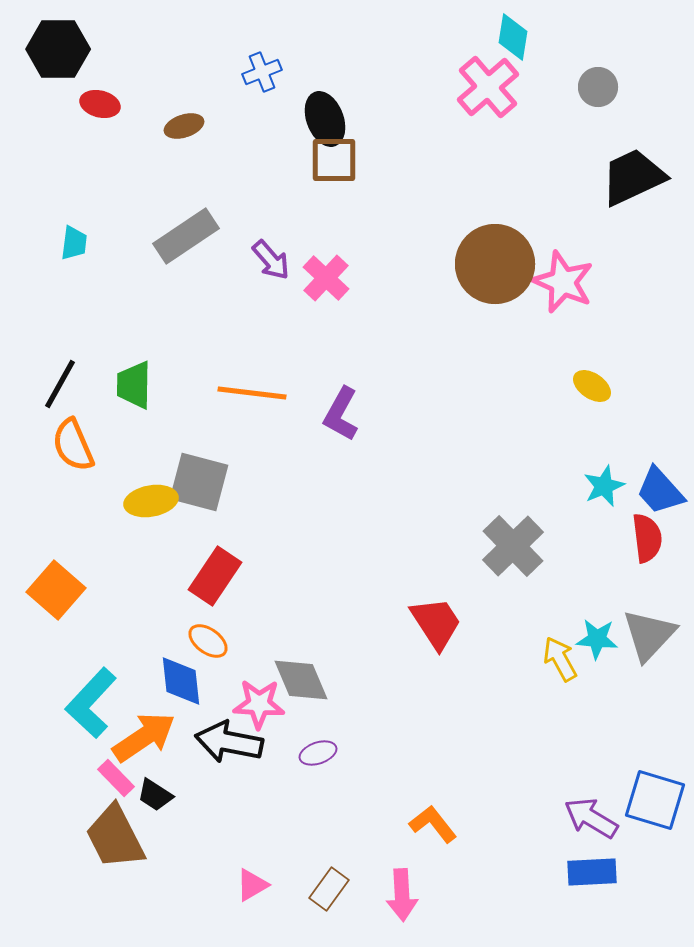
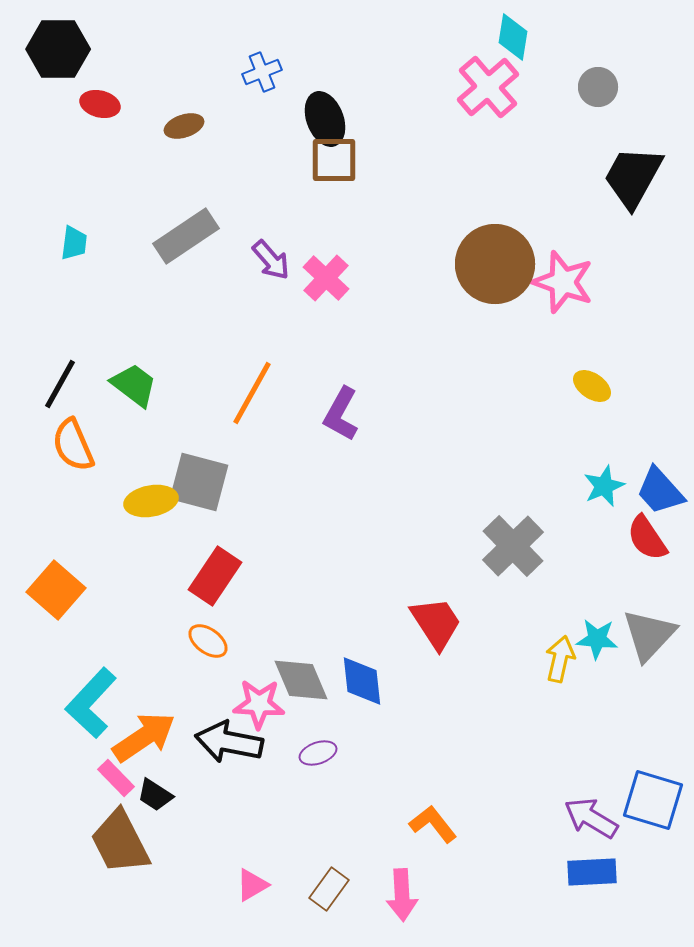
black trapezoid at (633, 177): rotated 36 degrees counterclockwise
pink star at (563, 282): rotated 4 degrees counterclockwise
green trapezoid at (134, 385): rotated 126 degrees clockwise
orange line at (252, 393): rotated 68 degrees counterclockwise
red semicircle at (647, 538): rotated 153 degrees clockwise
yellow arrow at (560, 659): rotated 42 degrees clockwise
blue diamond at (181, 681): moved 181 px right
blue square at (655, 800): moved 2 px left
brown trapezoid at (115, 837): moved 5 px right, 5 px down
